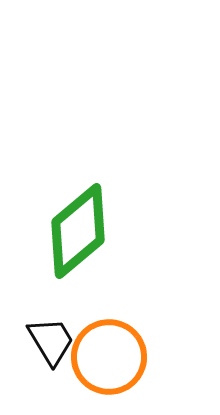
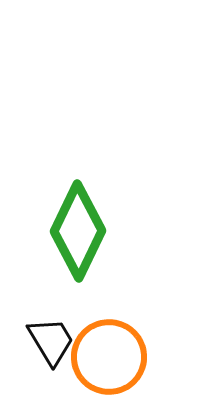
green diamond: rotated 24 degrees counterclockwise
